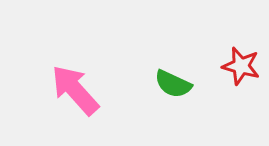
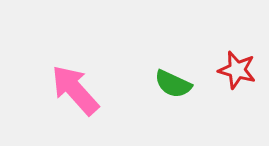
red star: moved 4 px left, 4 px down
